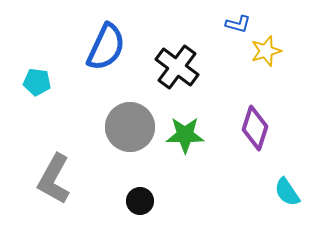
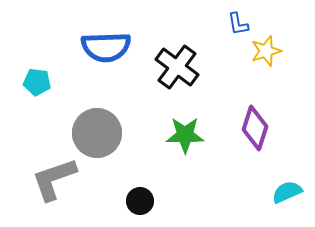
blue L-shape: rotated 65 degrees clockwise
blue semicircle: rotated 63 degrees clockwise
gray circle: moved 33 px left, 6 px down
gray L-shape: rotated 42 degrees clockwise
cyan semicircle: rotated 100 degrees clockwise
